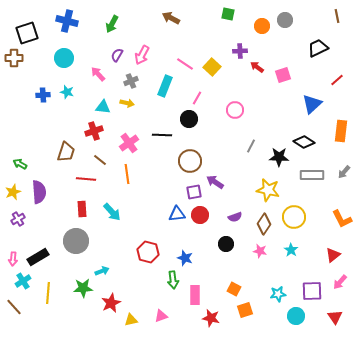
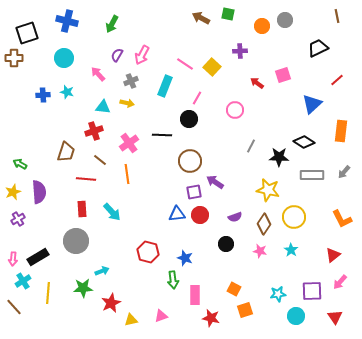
brown arrow at (171, 18): moved 30 px right
red arrow at (257, 67): moved 16 px down
